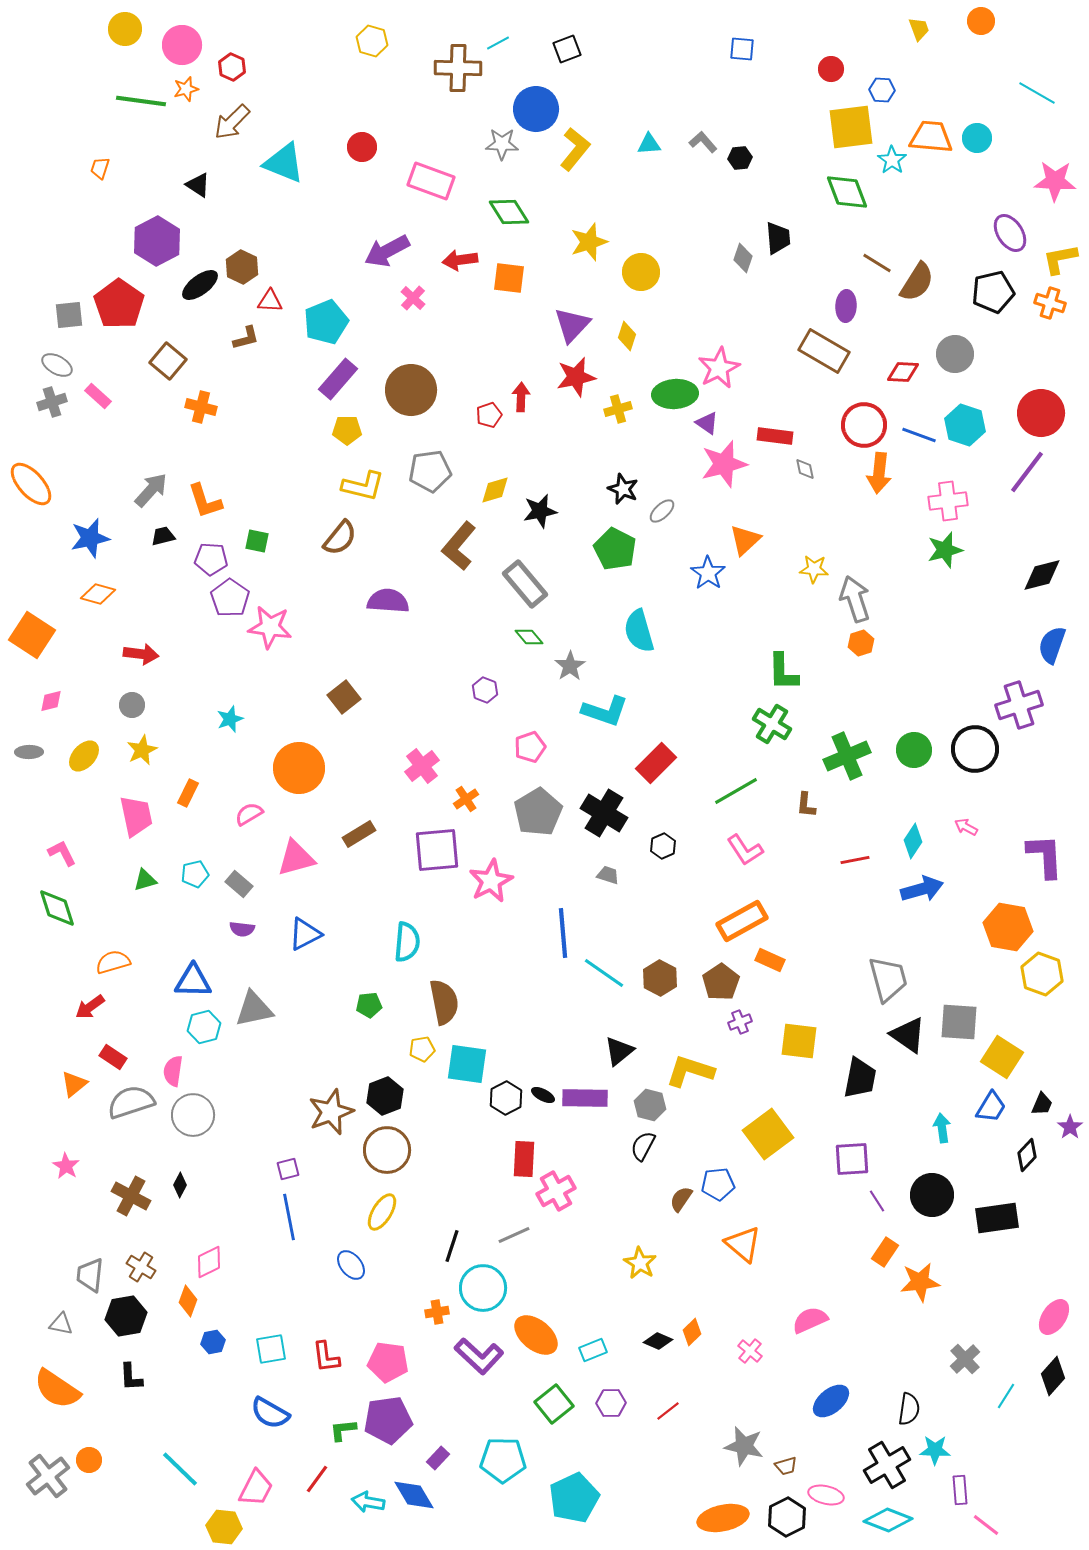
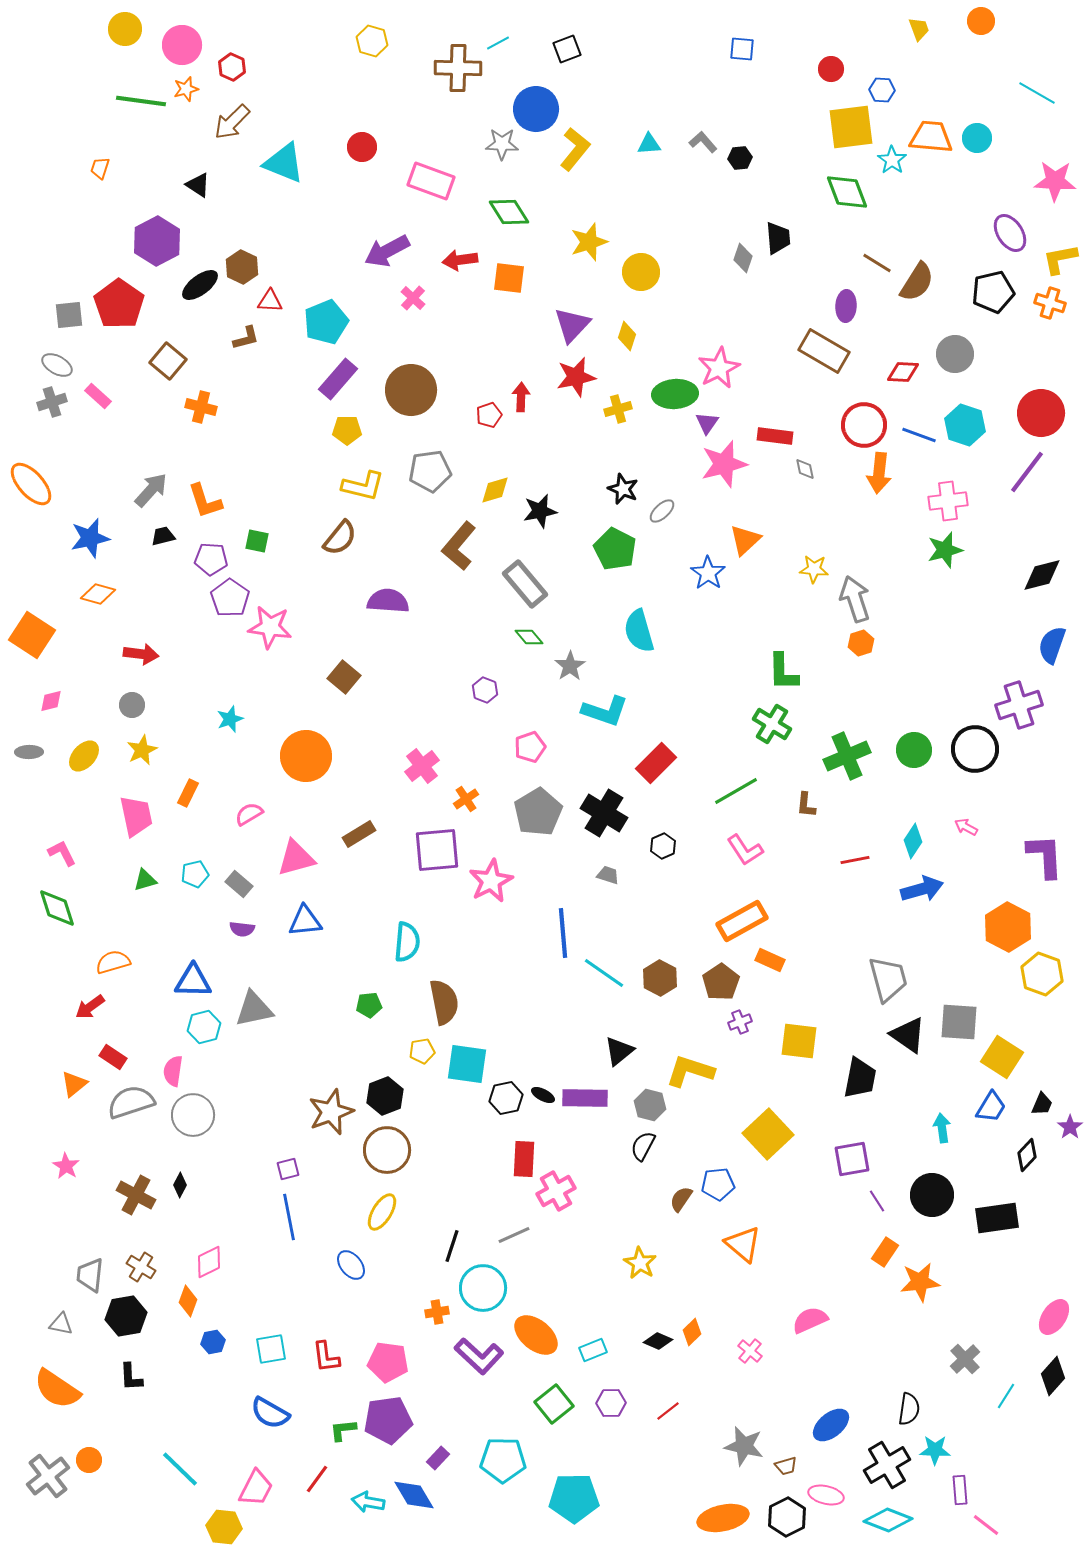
purple triangle at (707, 423): rotated 30 degrees clockwise
brown square at (344, 697): moved 20 px up; rotated 12 degrees counterclockwise
orange circle at (299, 768): moved 7 px right, 12 px up
orange hexagon at (1008, 927): rotated 18 degrees clockwise
blue triangle at (305, 934): moved 13 px up; rotated 21 degrees clockwise
yellow pentagon at (422, 1049): moved 2 px down
black hexagon at (506, 1098): rotated 16 degrees clockwise
yellow square at (768, 1134): rotated 6 degrees counterclockwise
purple square at (852, 1159): rotated 6 degrees counterclockwise
brown cross at (131, 1196): moved 5 px right, 1 px up
blue ellipse at (831, 1401): moved 24 px down
cyan pentagon at (574, 1498): rotated 24 degrees clockwise
